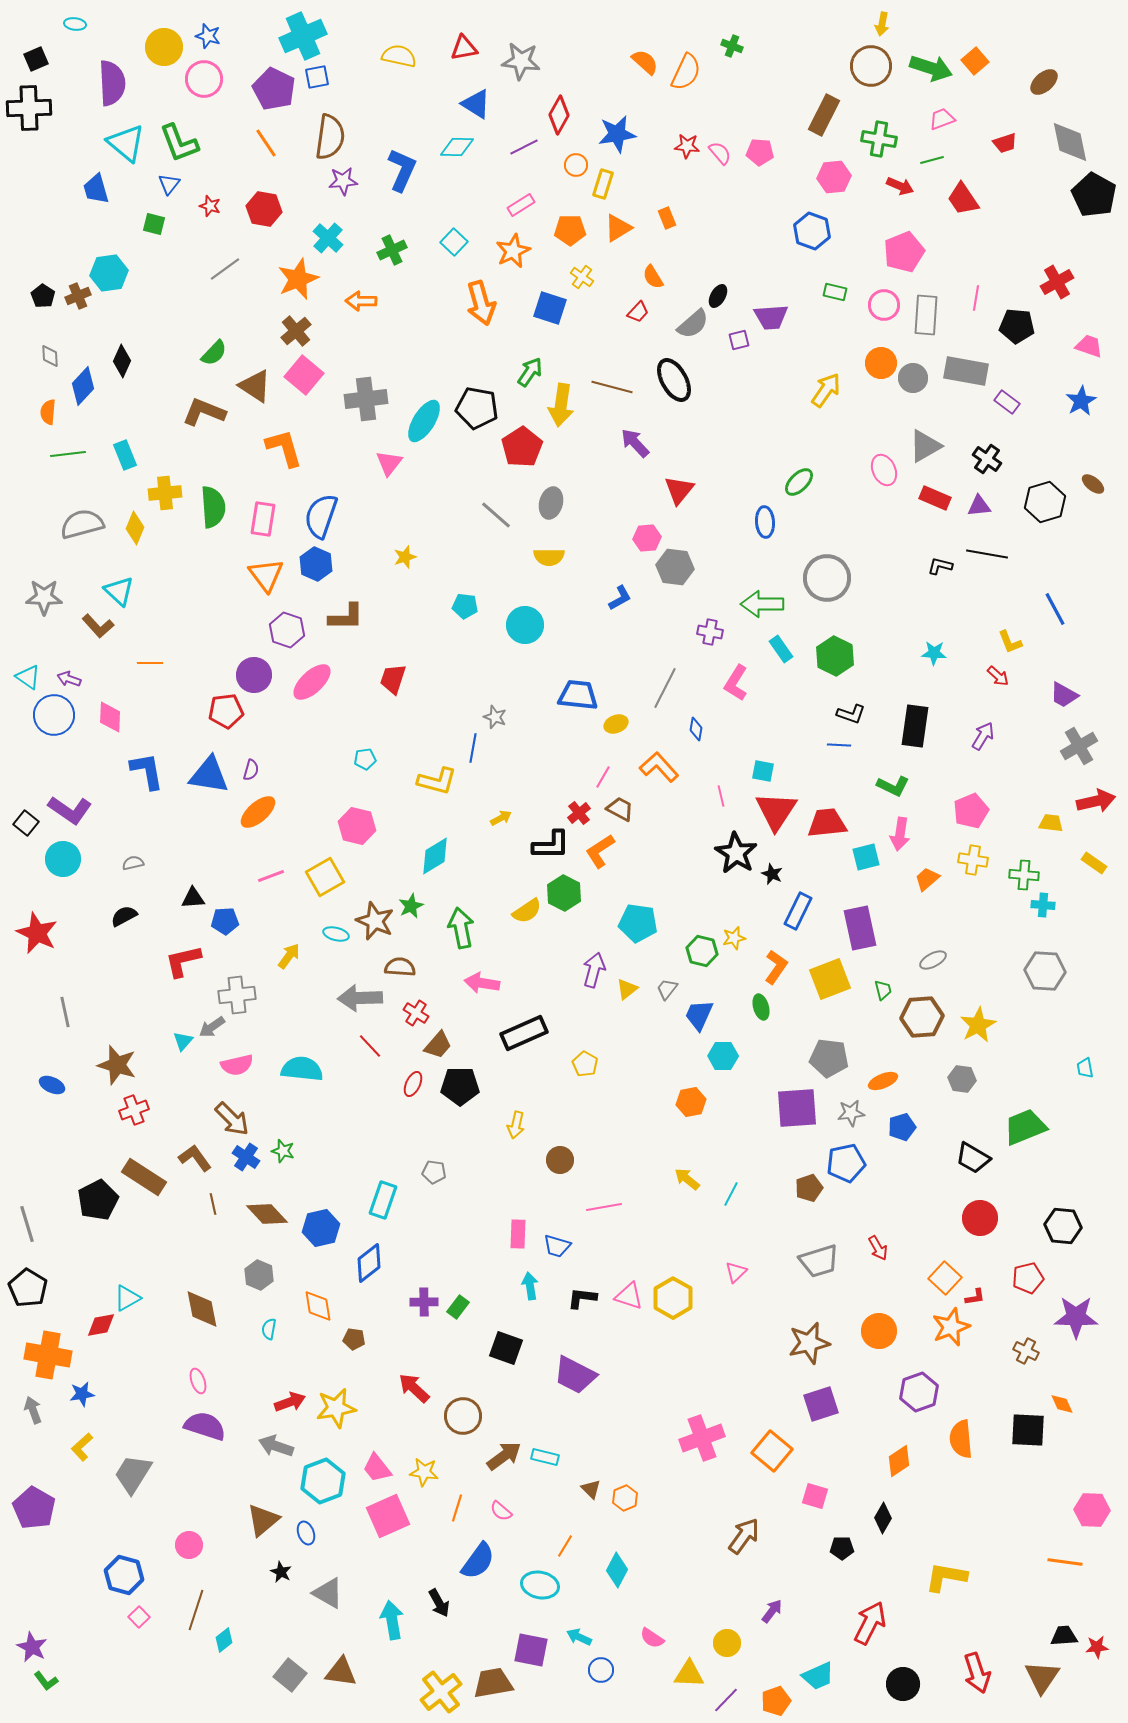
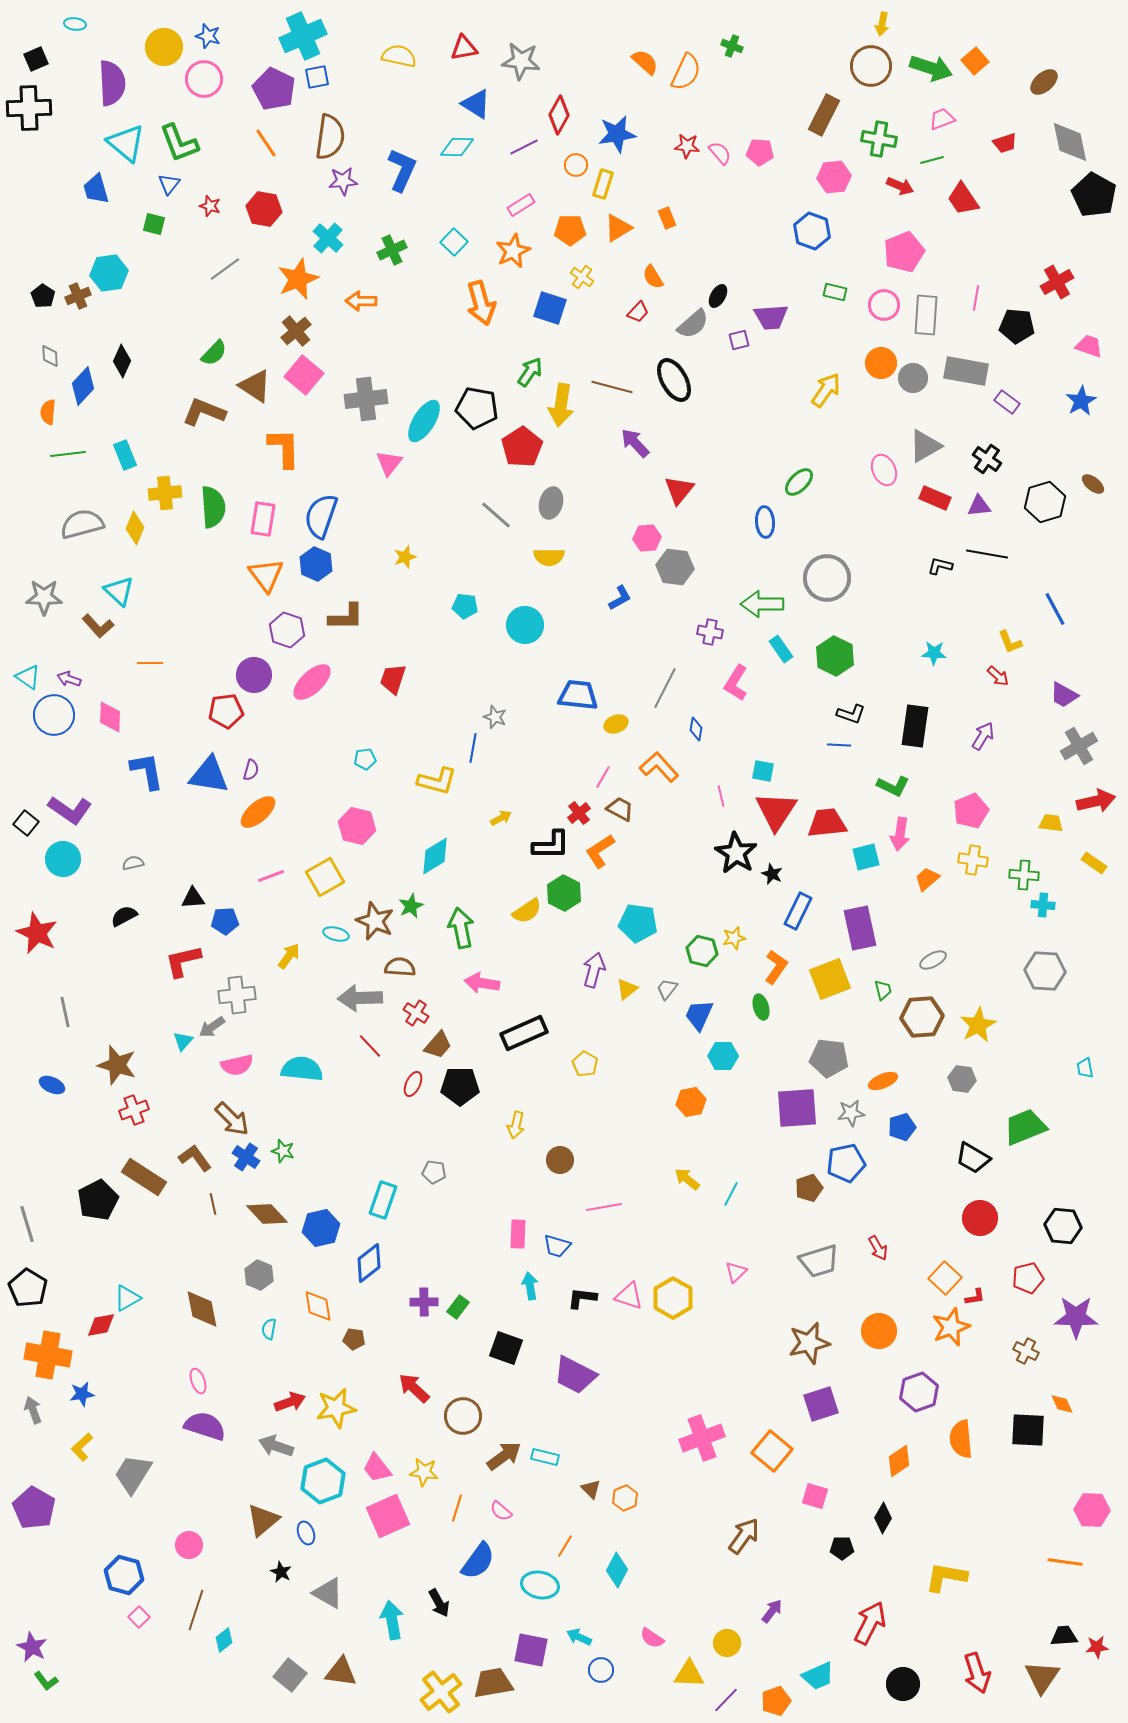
orange L-shape at (284, 448): rotated 15 degrees clockwise
